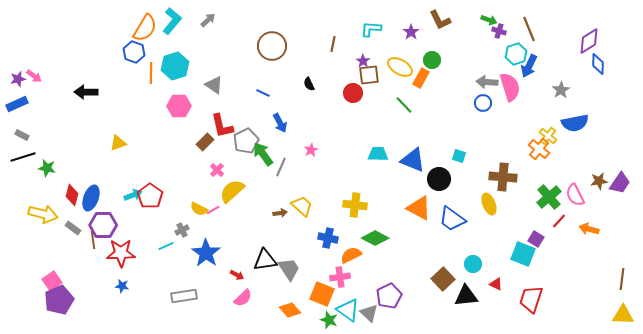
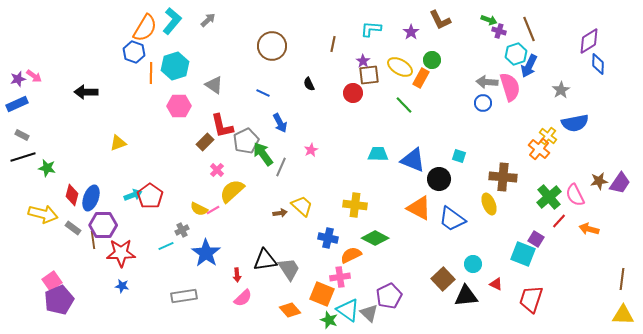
red arrow at (237, 275): rotated 56 degrees clockwise
